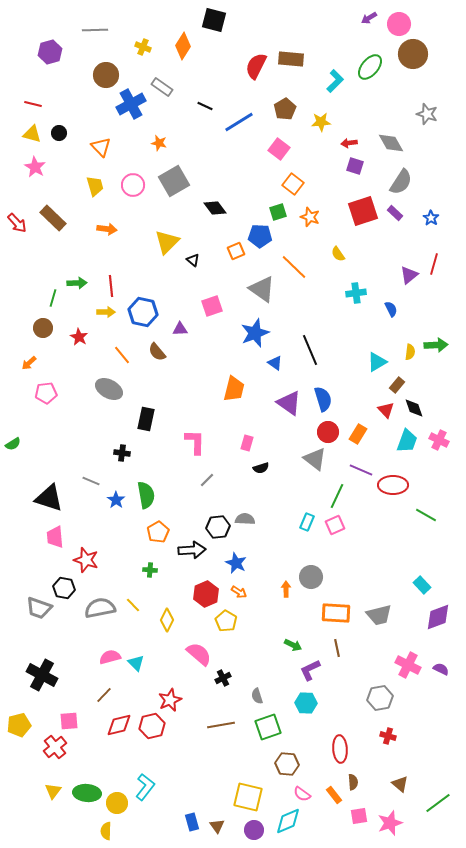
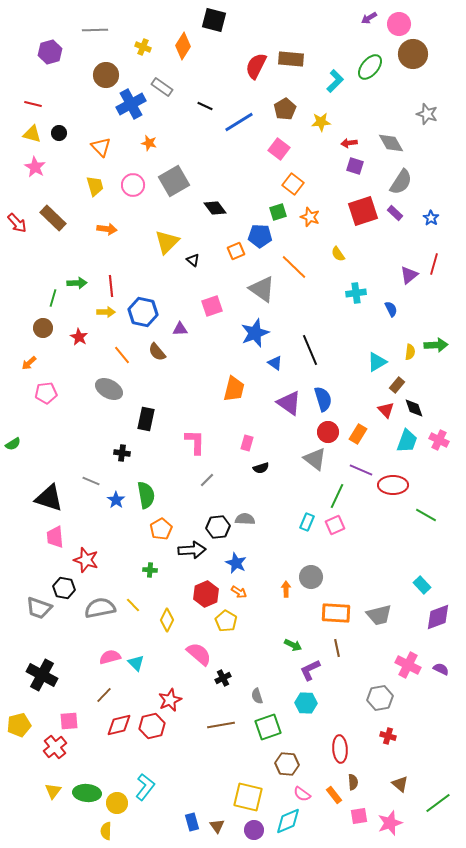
orange star at (159, 143): moved 10 px left
orange pentagon at (158, 532): moved 3 px right, 3 px up
